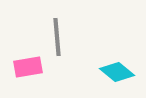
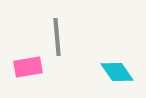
cyan diamond: rotated 16 degrees clockwise
